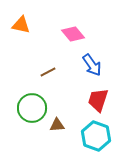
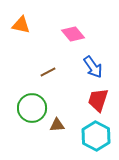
blue arrow: moved 1 px right, 2 px down
cyan hexagon: rotated 8 degrees clockwise
